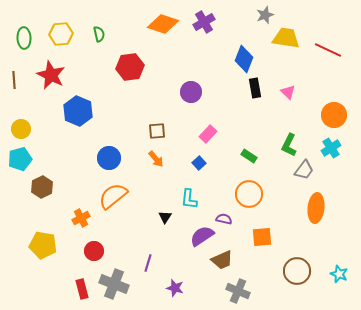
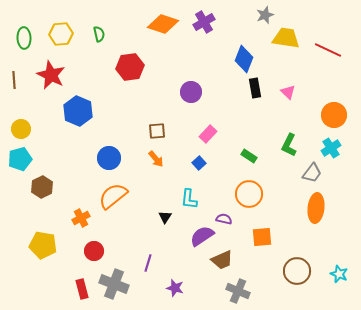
gray trapezoid at (304, 170): moved 8 px right, 3 px down
